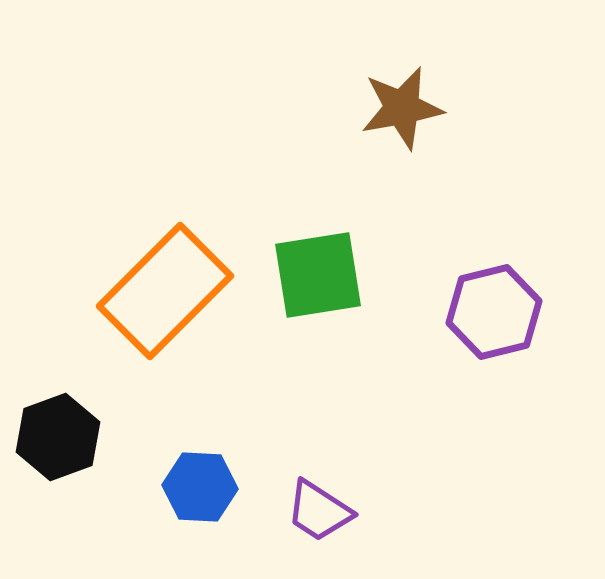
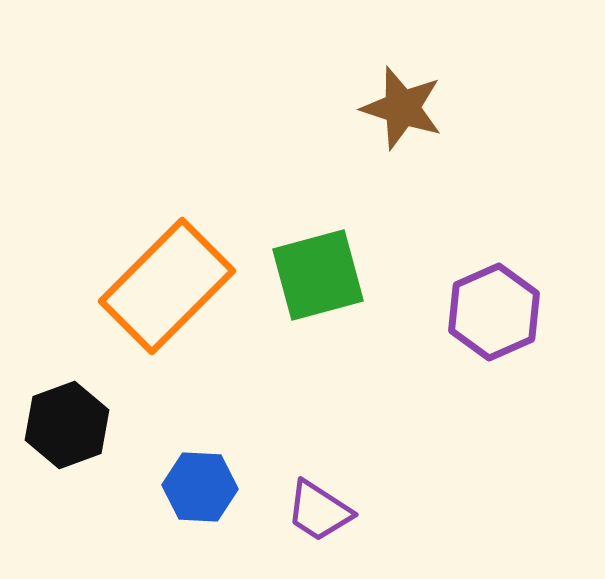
brown star: rotated 28 degrees clockwise
green square: rotated 6 degrees counterclockwise
orange rectangle: moved 2 px right, 5 px up
purple hexagon: rotated 10 degrees counterclockwise
black hexagon: moved 9 px right, 12 px up
